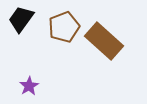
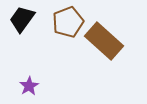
black trapezoid: moved 1 px right
brown pentagon: moved 4 px right, 5 px up
